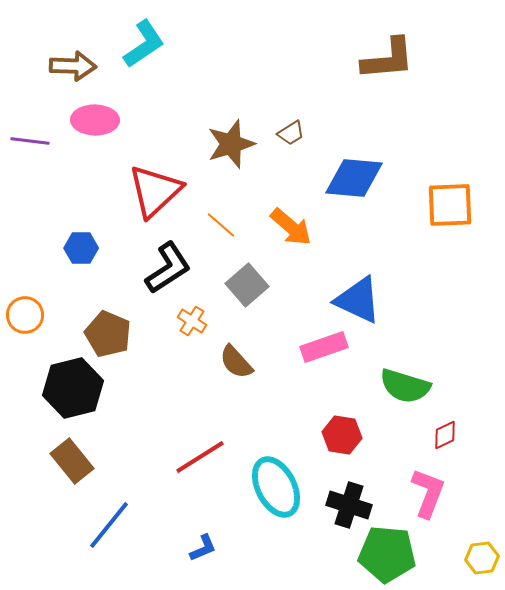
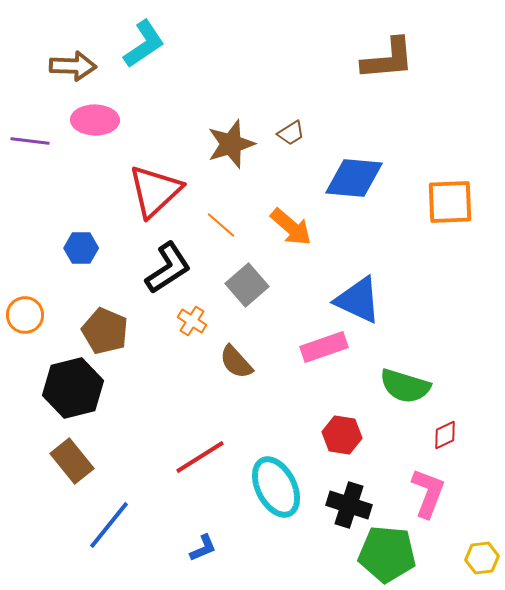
orange square: moved 3 px up
brown pentagon: moved 3 px left, 3 px up
